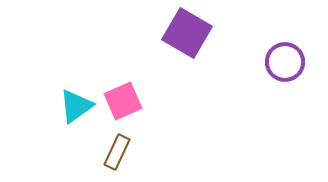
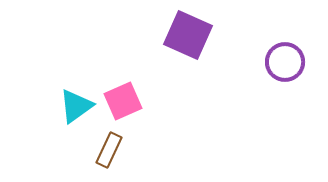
purple square: moved 1 px right, 2 px down; rotated 6 degrees counterclockwise
brown rectangle: moved 8 px left, 2 px up
